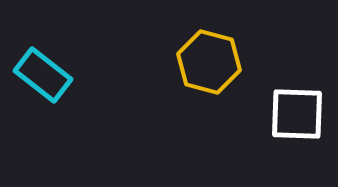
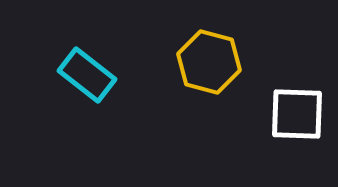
cyan rectangle: moved 44 px right
